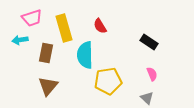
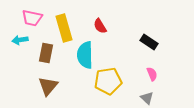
pink trapezoid: rotated 30 degrees clockwise
